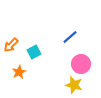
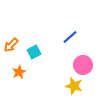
pink circle: moved 2 px right, 1 px down
yellow star: moved 1 px down
